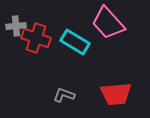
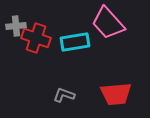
cyan rectangle: rotated 40 degrees counterclockwise
